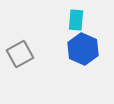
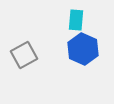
gray square: moved 4 px right, 1 px down
